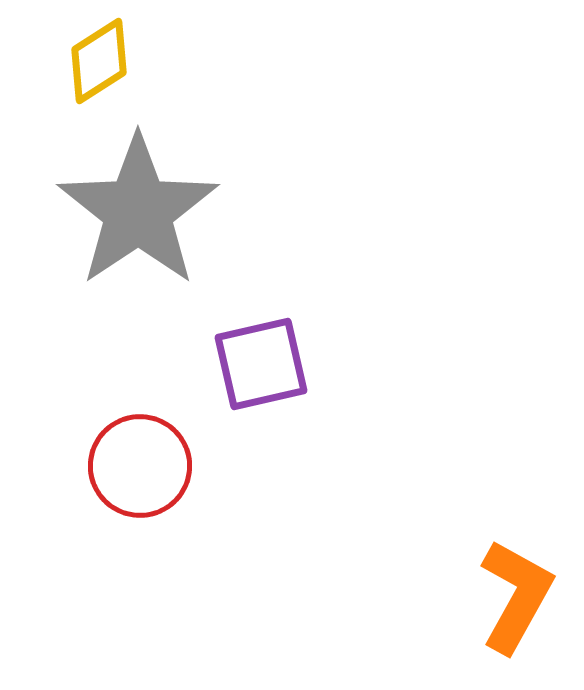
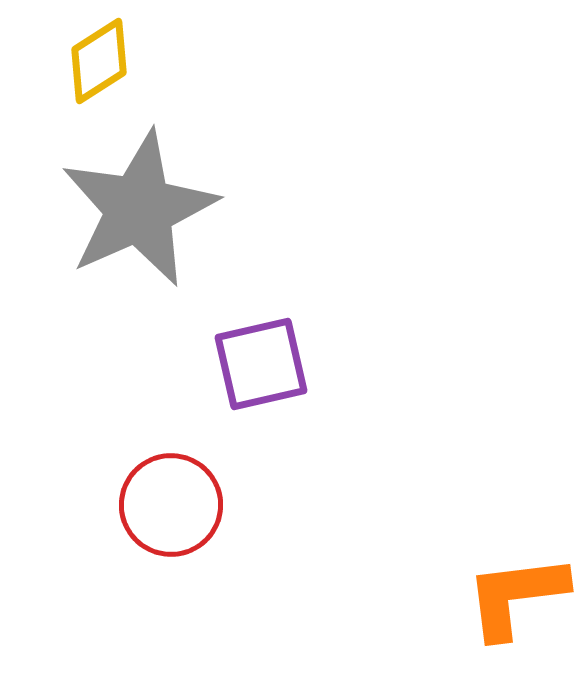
gray star: moved 1 px right, 2 px up; rotated 10 degrees clockwise
red circle: moved 31 px right, 39 px down
orange L-shape: rotated 126 degrees counterclockwise
